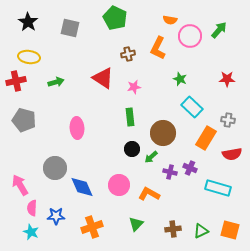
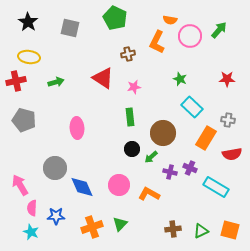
orange L-shape at (158, 48): moved 1 px left, 6 px up
cyan rectangle at (218, 188): moved 2 px left, 1 px up; rotated 15 degrees clockwise
green triangle at (136, 224): moved 16 px left
